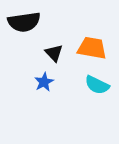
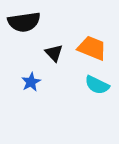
orange trapezoid: rotated 12 degrees clockwise
blue star: moved 13 px left
